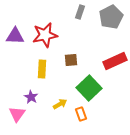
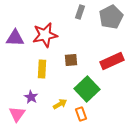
purple triangle: moved 2 px down
red rectangle: moved 3 px left
green square: moved 2 px left, 1 px down
